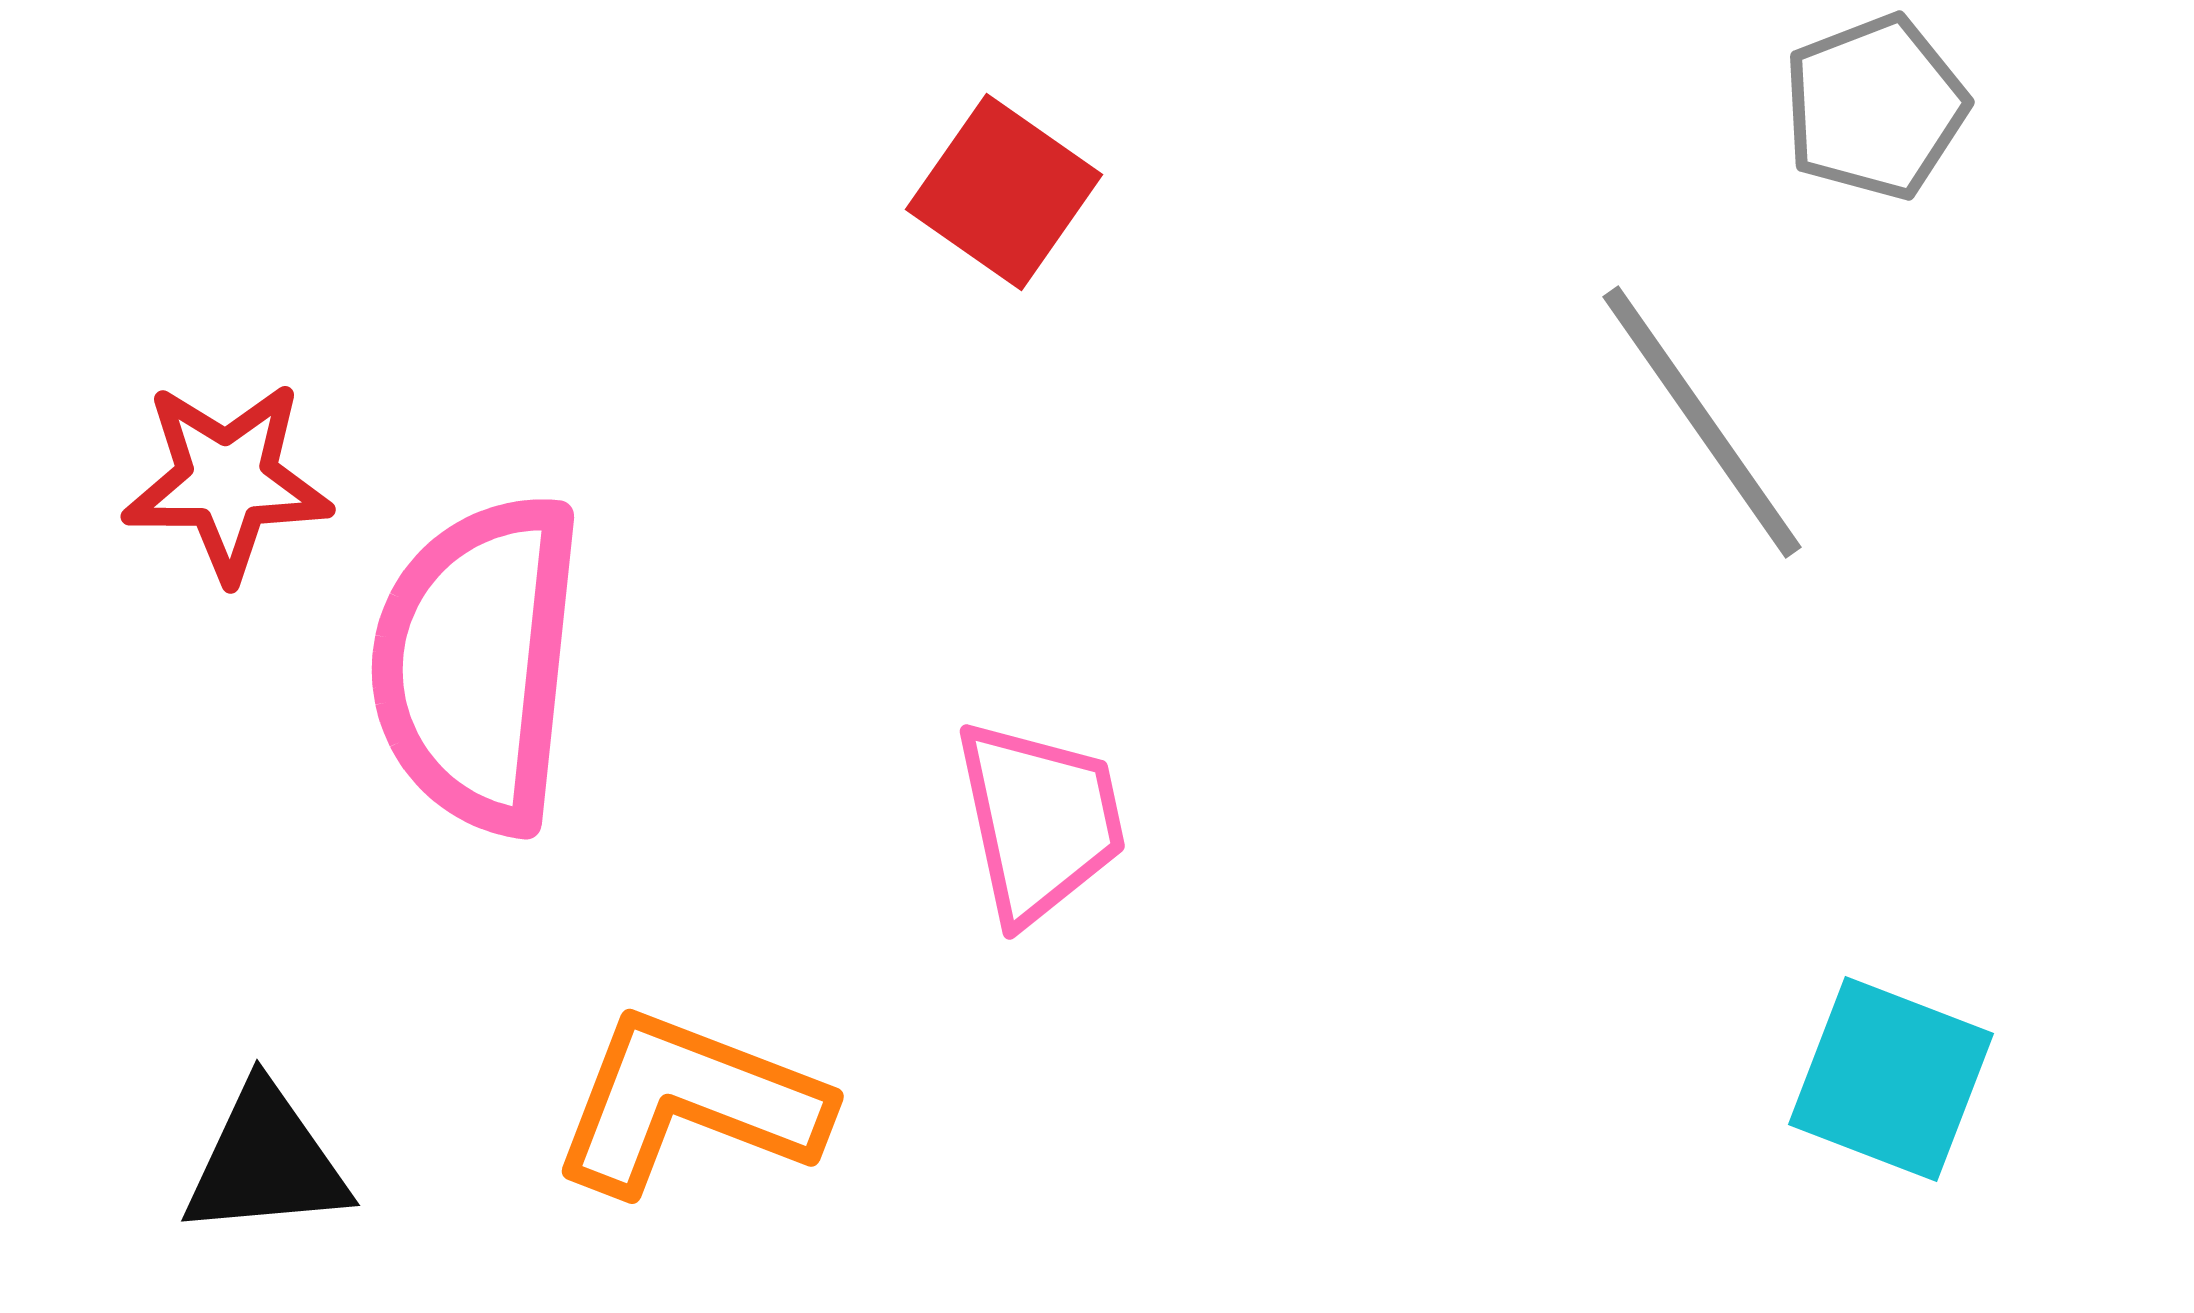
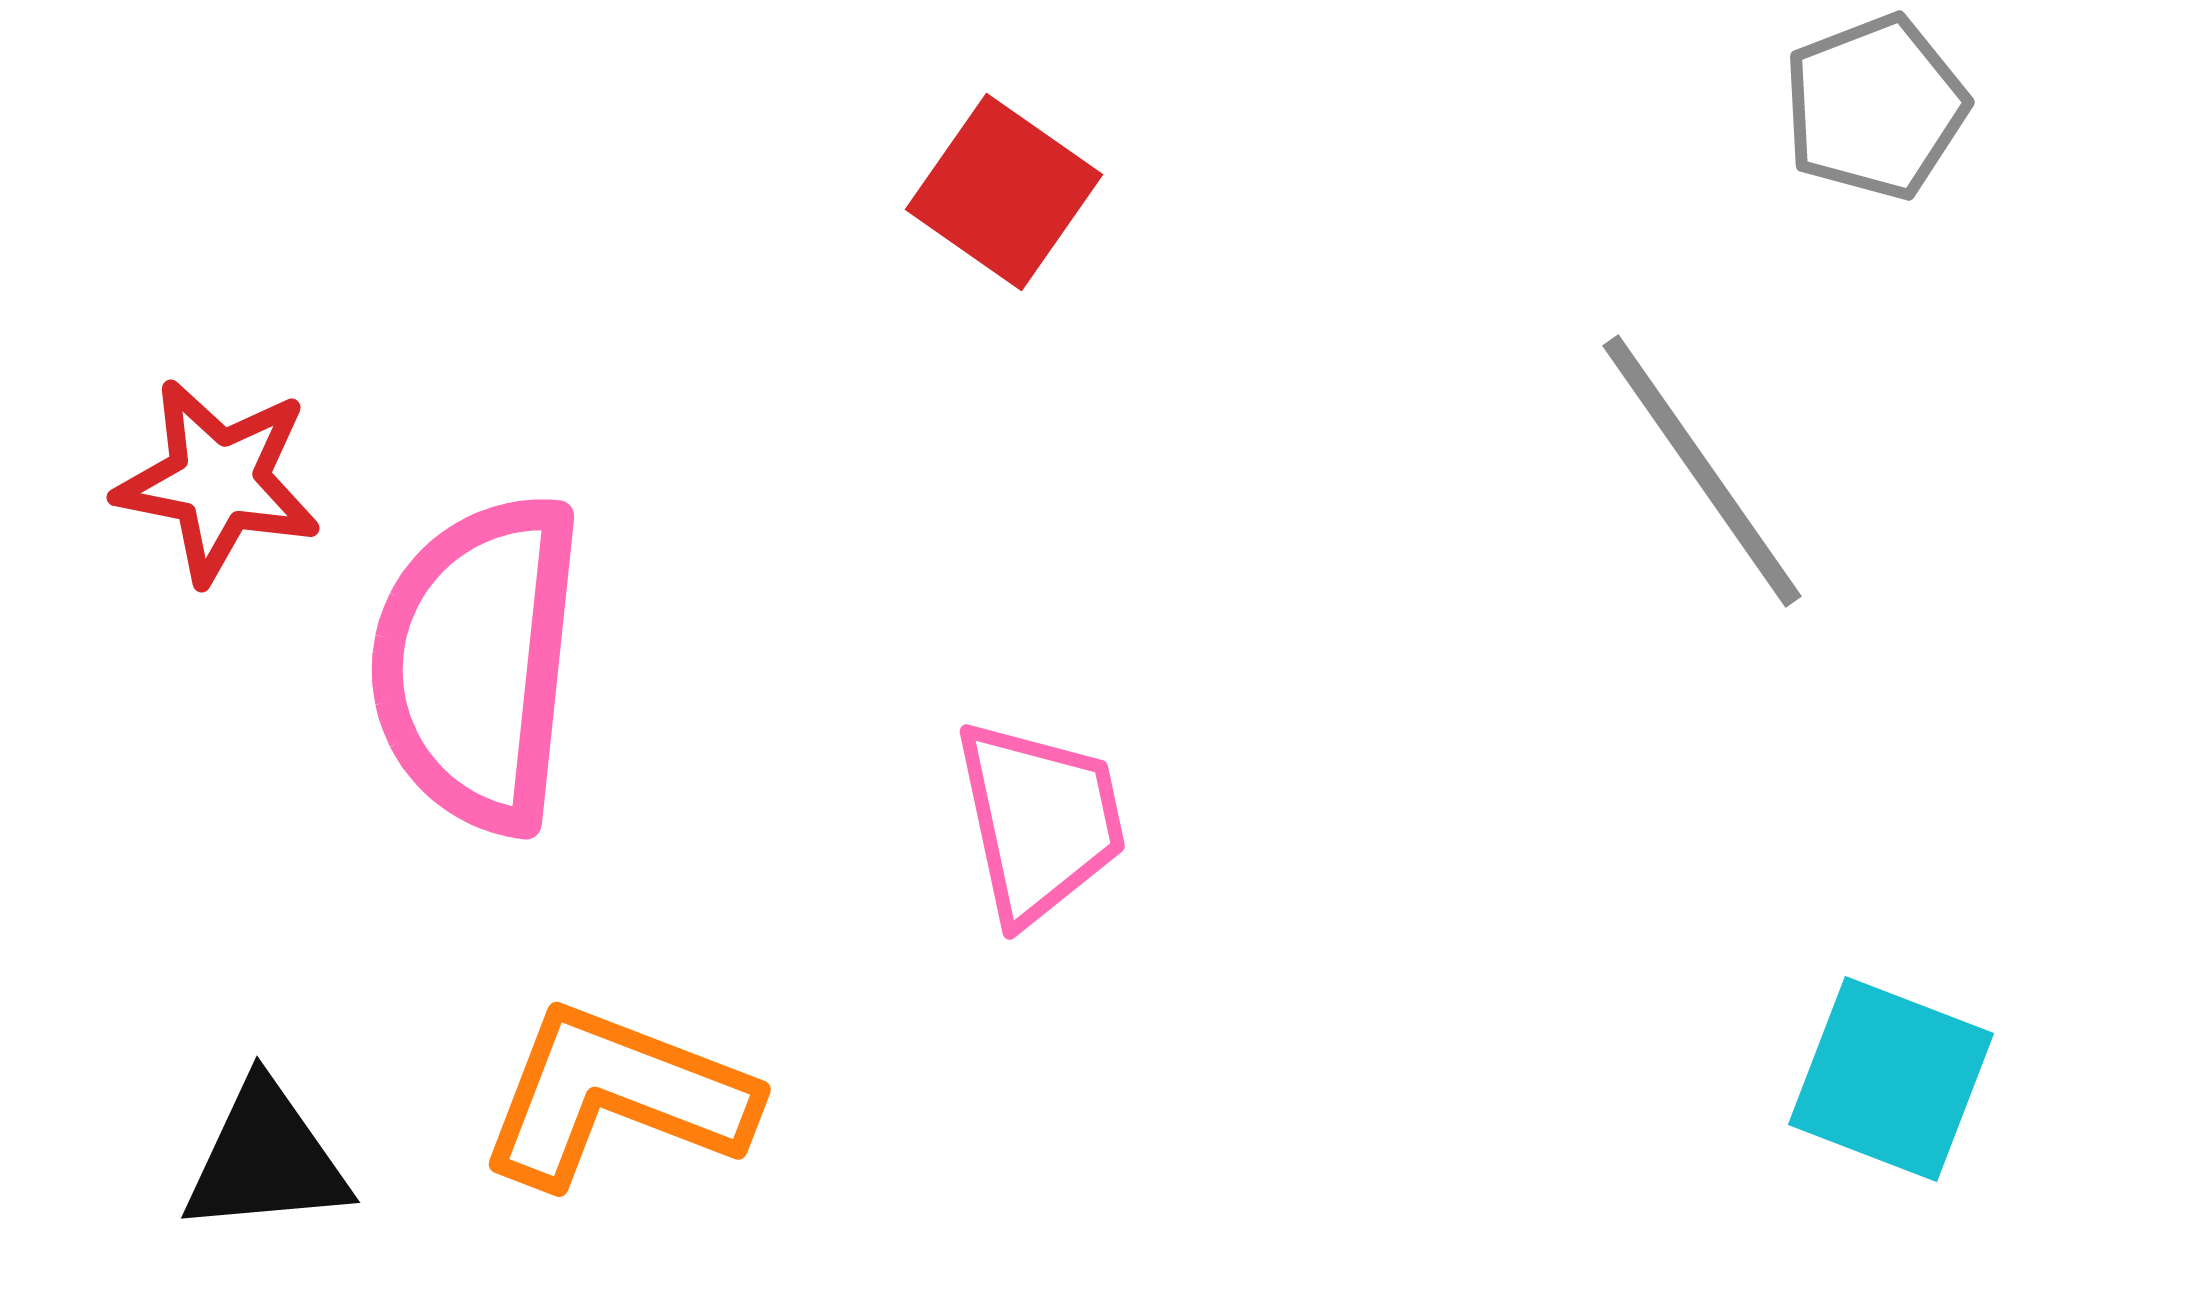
gray line: moved 49 px down
red star: moved 9 px left; rotated 11 degrees clockwise
orange L-shape: moved 73 px left, 7 px up
black triangle: moved 3 px up
